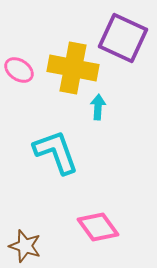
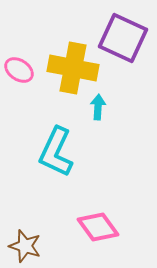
cyan L-shape: rotated 135 degrees counterclockwise
